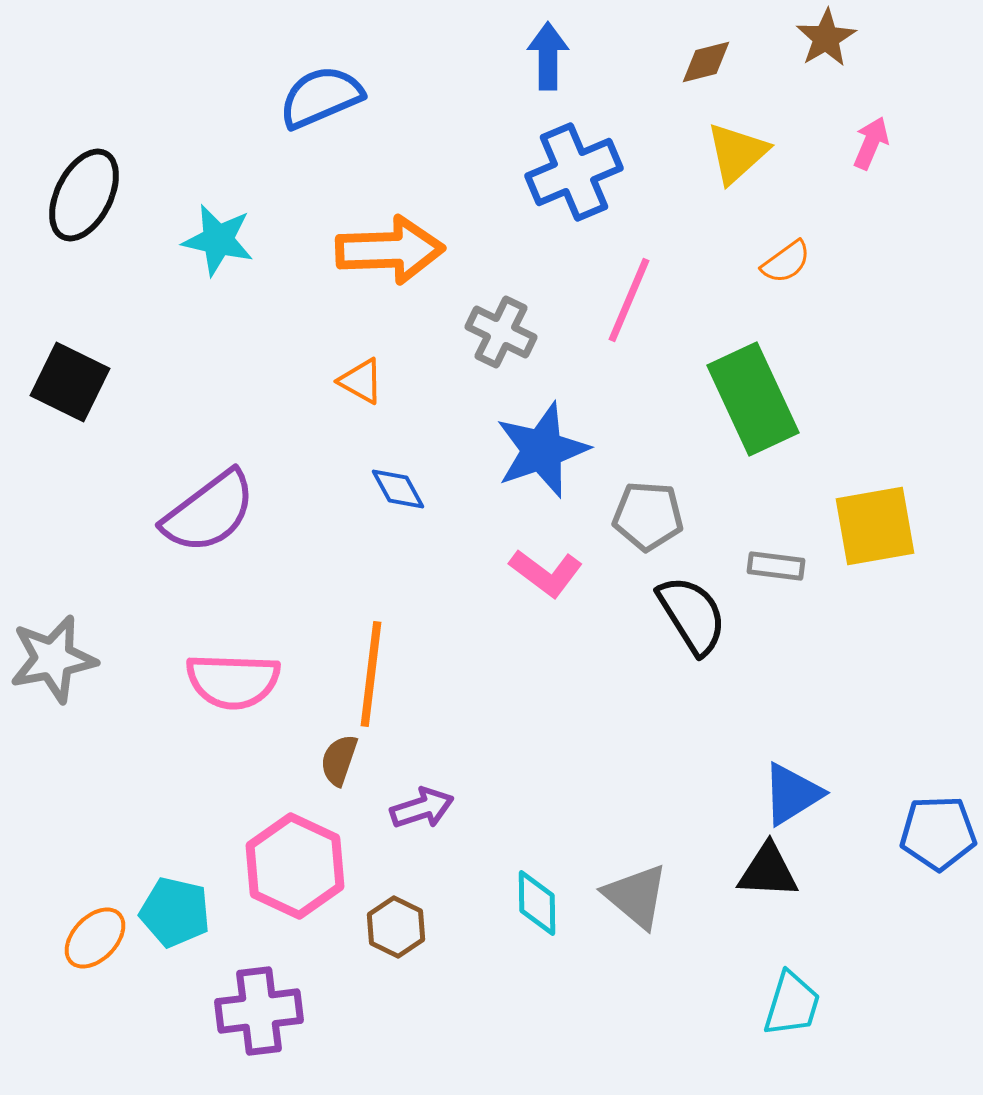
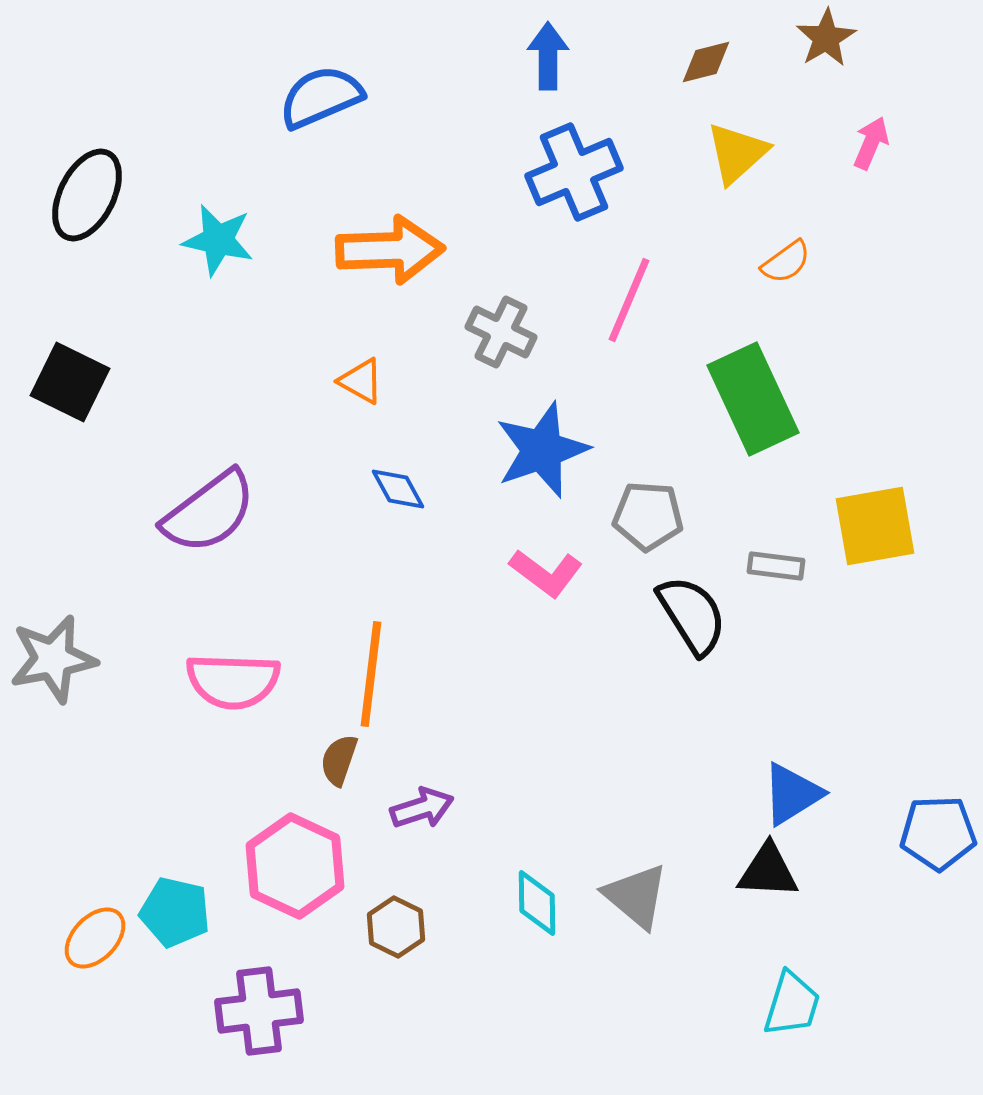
black ellipse: moved 3 px right
